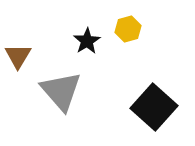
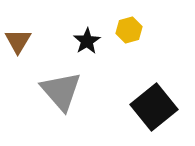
yellow hexagon: moved 1 px right, 1 px down
brown triangle: moved 15 px up
black square: rotated 9 degrees clockwise
